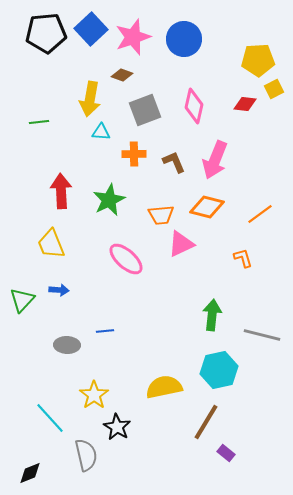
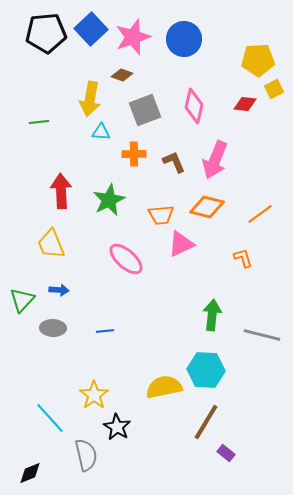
gray ellipse: moved 14 px left, 17 px up
cyan hexagon: moved 13 px left; rotated 15 degrees clockwise
